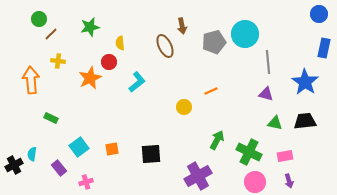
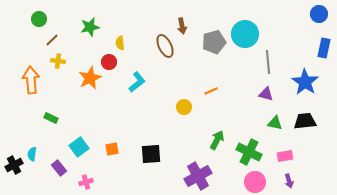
brown line: moved 1 px right, 6 px down
